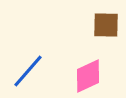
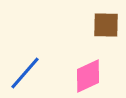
blue line: moved 3 px left, 2 px down
